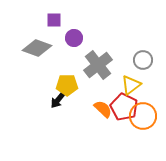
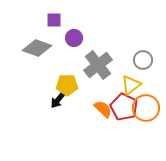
orange circle: moved 3 px right, 8 px up
